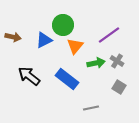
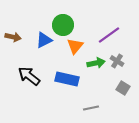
blue rectangle: rotated 25 degrees counterclockwise
gray square: moved 4 px right, 1 px down
